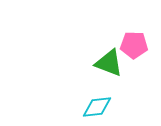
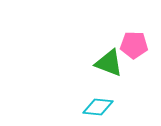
cyan diamond: moved 1 px right; rotated 12 degrees clockwise
